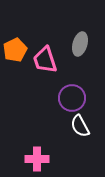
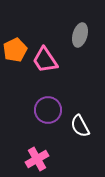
gray ellipse: moved 9 px up
pink trapezoid: rotated 16 degrees counterclockwise
purple circle: moved 24 px left, 12 px down
pink cross: rotated 30 degrees counterclockwise
